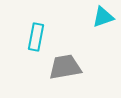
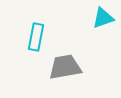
cyan triangle: moved 1 px down
